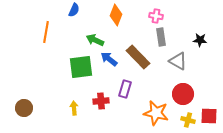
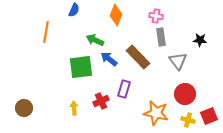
gray triangle: rotated 24 degrees clockwise
purple rectangle: moved 1 px left
red circle: moved 2 px right
red cross: rotated 21 degrees counterclockwise
red square: rotated 24 degrees counterclockwise
